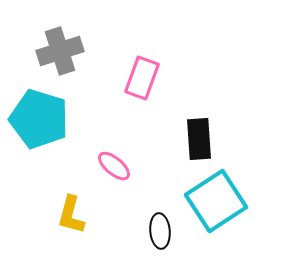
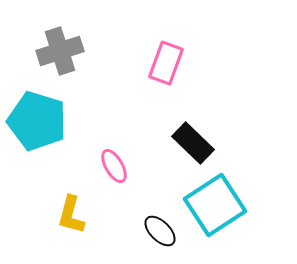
pink rectangle: moved 24 px right, 15 px up
cyan pentagon: moved 2 px left, 2 px down
black rectangle: moved 6 px left, 4 px down; rotated 42 degrees counterclockwise
pink ellipse: rotated 20 degrees clockwise
cyan square: moved 1 px left, 4 px down
black ellipse: rotated 40 degrees counterclockwise
